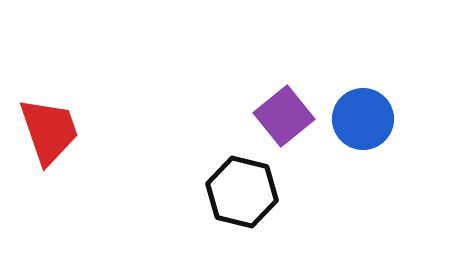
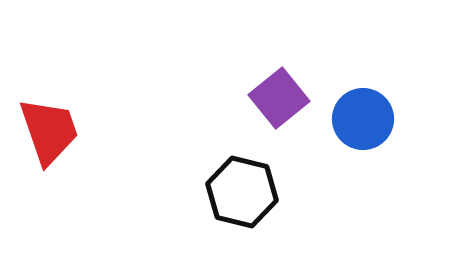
purple square: moved 5 px left, 18 px up
